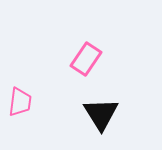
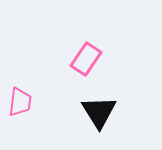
black triangle: moved 2 px left, 2 px up
